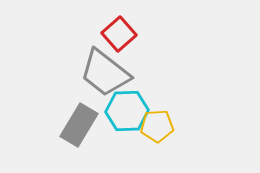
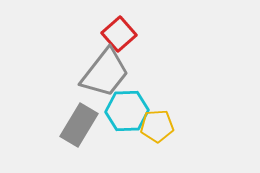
gray trapezoid: rotated 90 degrees counterclockwise
